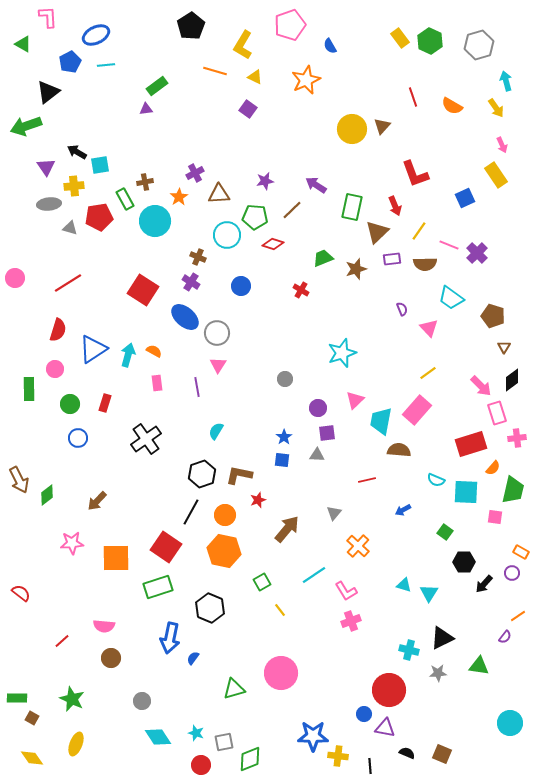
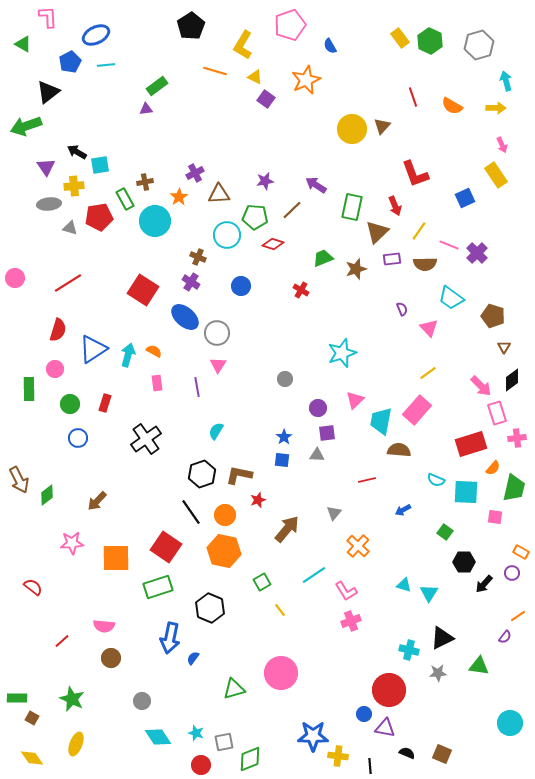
yellow arrow at (496, 108): rotated 54 degrees counterclockwise
purple square at (248, 109): moved 18 px right, 10 px up
green trapezoid at (513, 490): moved 1 px right, 2 px up
black line at (191, 512): rotated 64 degrees counterclockwise
red semicircle at (21, 593): moved 12 px right, 6 px up
